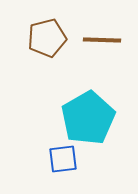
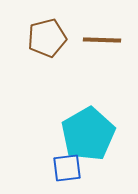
cyan pentagon: moved 16 px down
blue square: moved 4 px right, 9 px down
